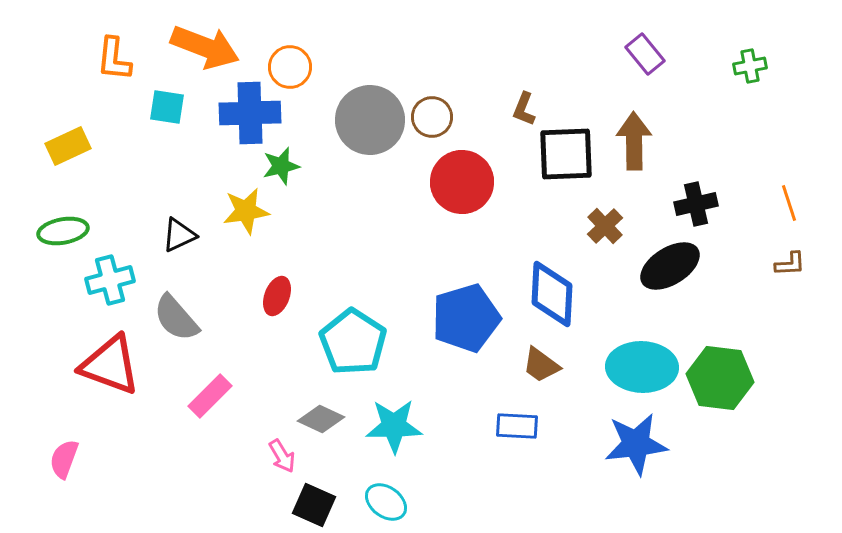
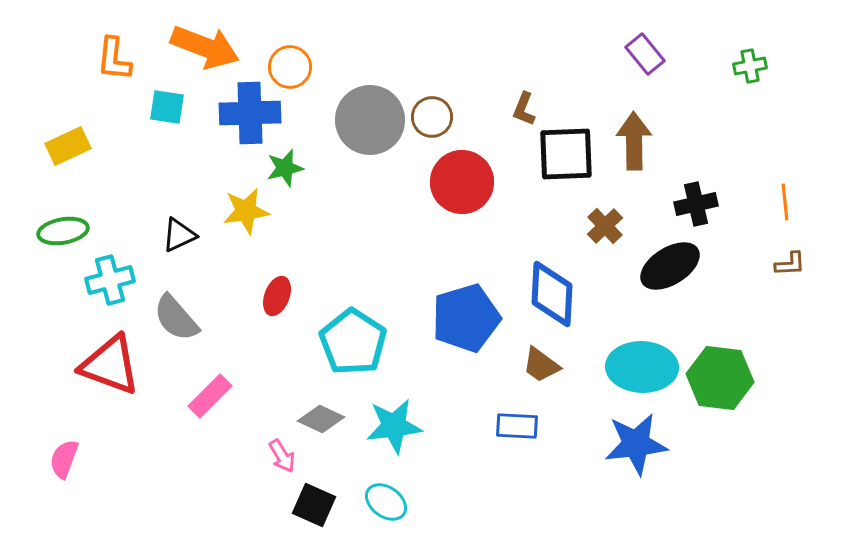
green star at (281, 166): moved 4 px right, 2 px down
orange line at (789, 203): moved 4 px left, 1 px up; rotated 12 degrees clockwise
cyan star at (394, 426): rotated 6 degrees counterclockwise
